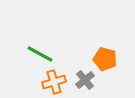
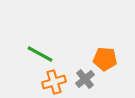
orange pentagon: rotated 10 degrees counterclockwise
gray cross: moved 1 px up
